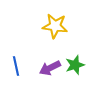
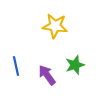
purple arrow: moved 3 px left, 7 px down; rotated 80 degrees clockwise
